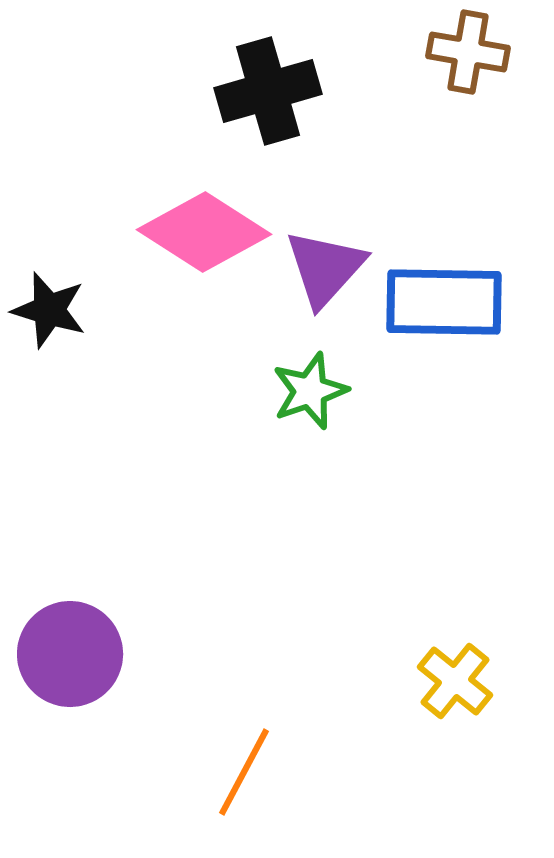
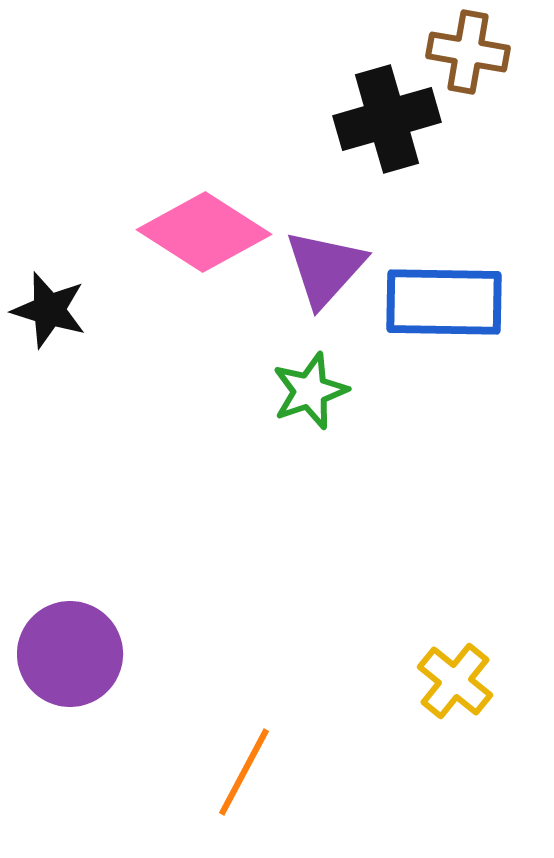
black cross: moved 119 px right, 28 px down
